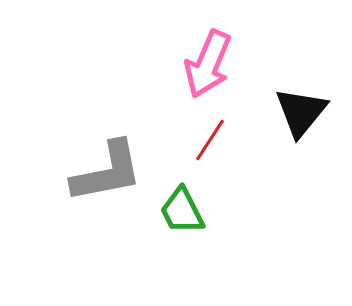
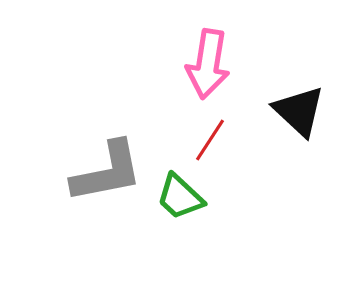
pink arrow: rotated 14 degrees counterclockwise
black triangle: moved 2 px left, 1 px up; rotated 26 degrees counterclockwise
green trapezoid: moved 2 px left, 14 px up; rotated 20 degrees counterclockwise
